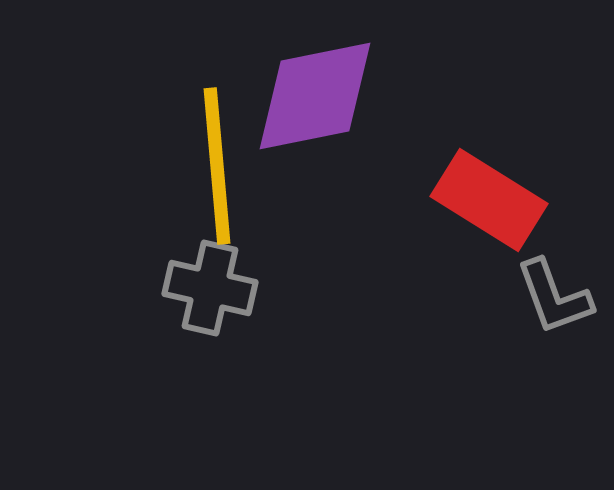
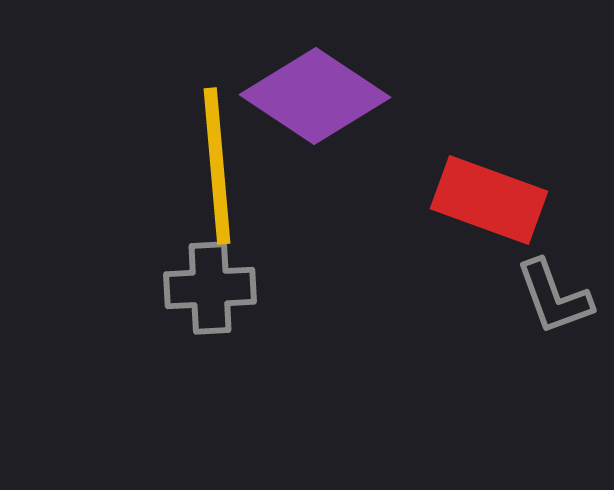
purple diamond: rotated 45 degrees clockwise
red rectangle: rotated 12 degrees counterclockwise
gray cross: rotated 16 degrees counterclockwise
